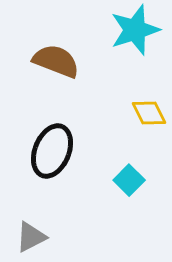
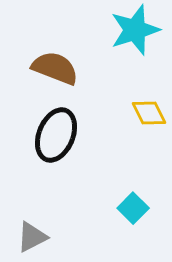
brown semicircle: moved 1 px left, 7 px down
black ellipse: moved 4 px right, 16 px up
cyan square: moved 4 px right, 28 px down
gray triangle: moved 1 px right
